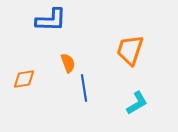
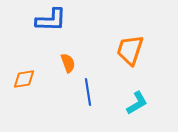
blue line: moved 4 px right, 4 px down
